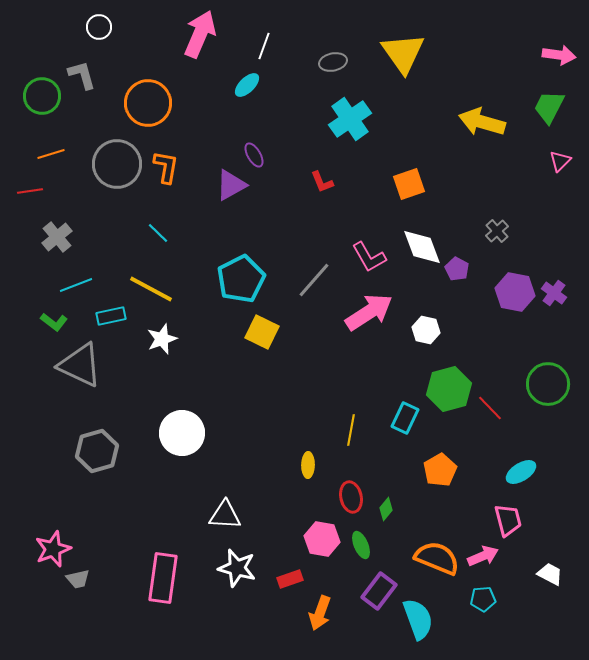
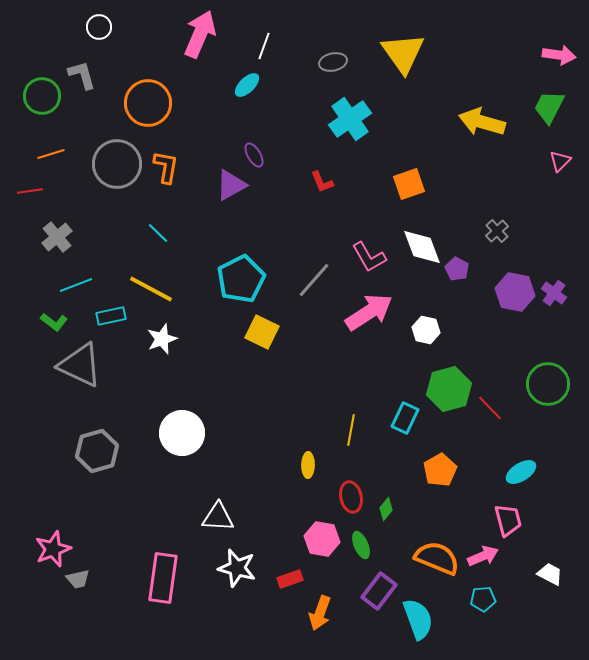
white triangle at (225, 515): moved 7 px left, 2 px down
